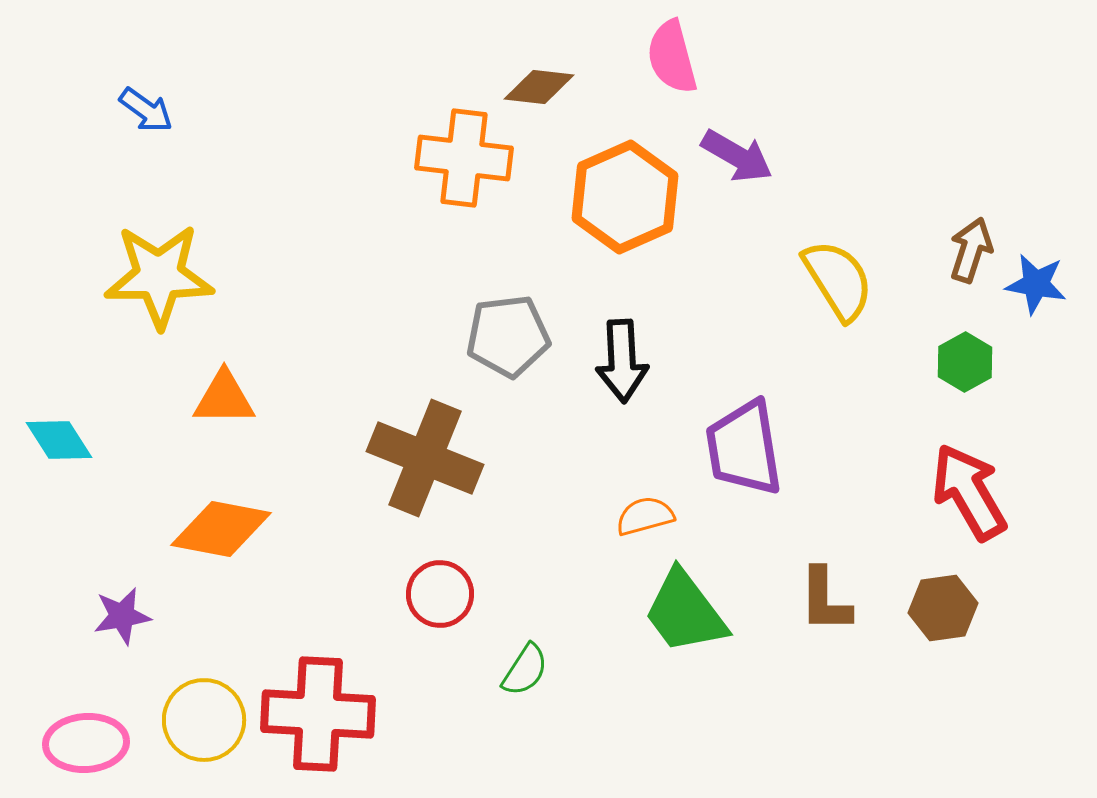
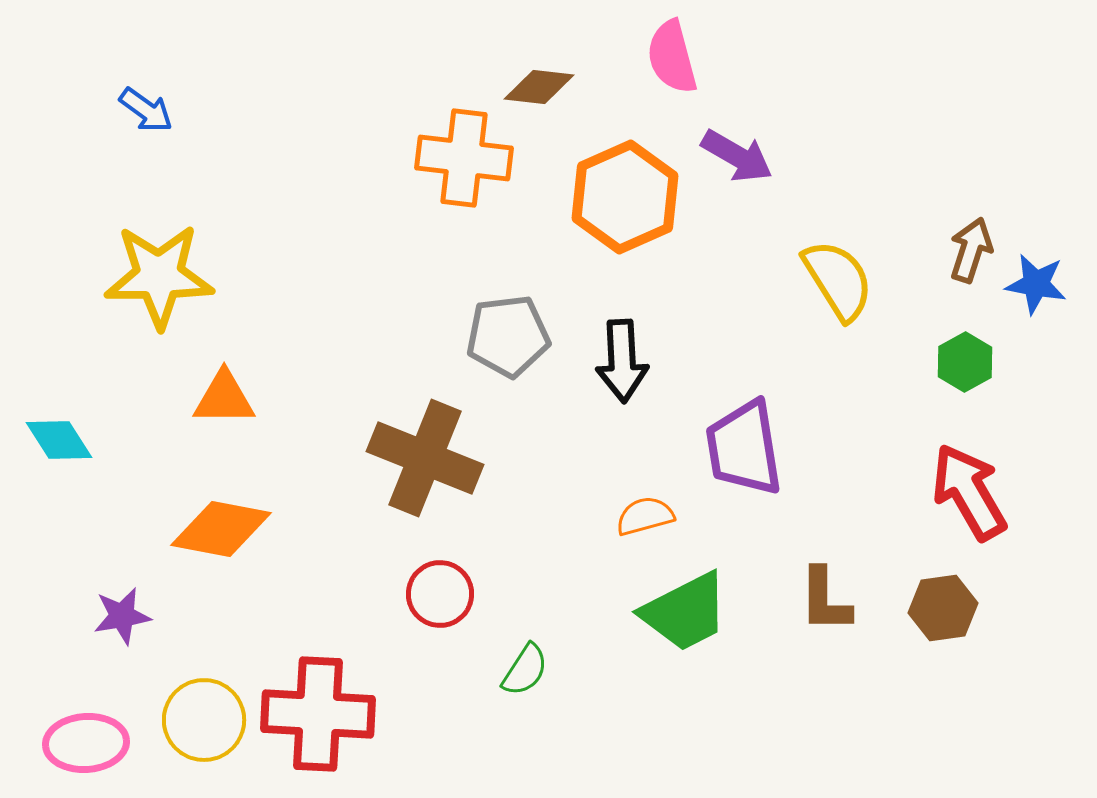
green trapezoid: rotated 80 degrees counterclockwise
